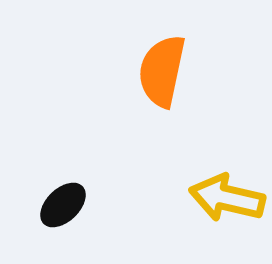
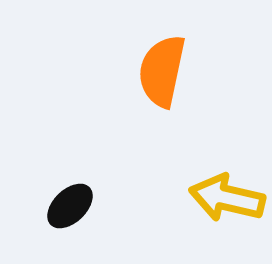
black ellipse: moved 7 px right, 1 px down
